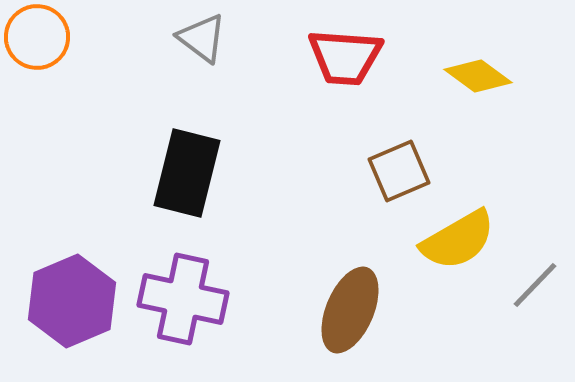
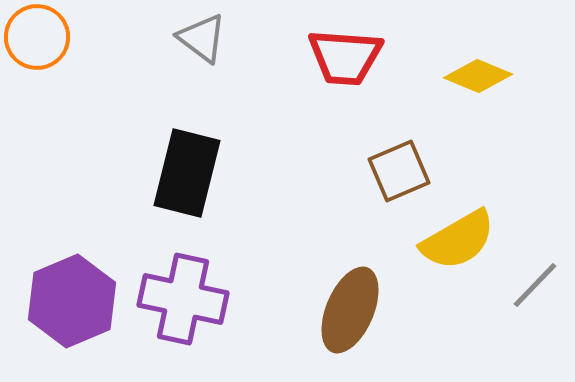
yellow diamond: rotated 14 degrees counterclockwise
